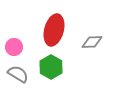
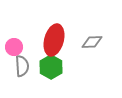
red ellipse: moved 10 px down
gray semicircle: moved 4 px right, 8 px up; rotated 55 degrees clockwise
